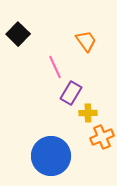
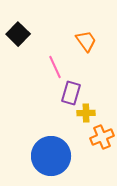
purple rectangle: rotated 15 degrees counterclockwise
yellow cross: moved 2 px left
